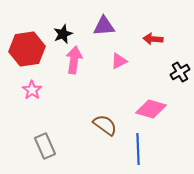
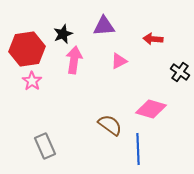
black cross: rotated 24 degrees counterclockwise
pink star: moved 9 px up
brown semicircle: moved 5 px right
